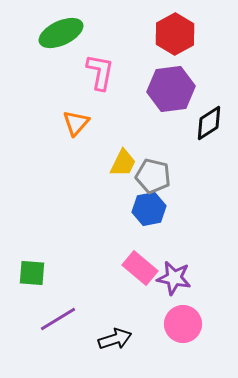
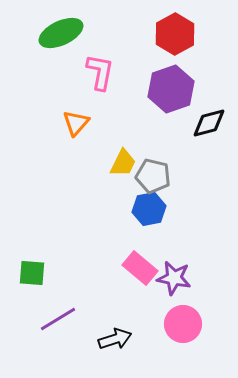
purple hexagon: rotated 12 degrees counterclockwise
black diamond: rotated 18 degrees clockwise
